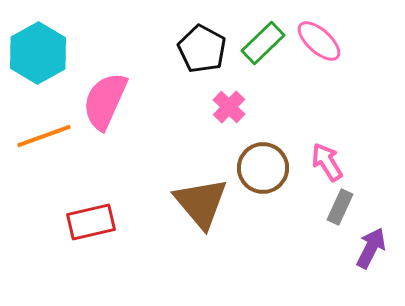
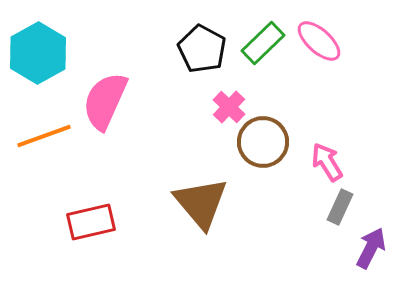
brown circle: moved 26 px up
